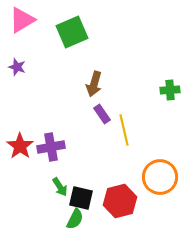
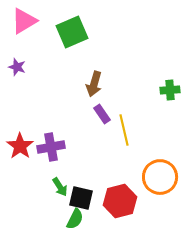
pink triangle: moved 2 px right, 1 px down
